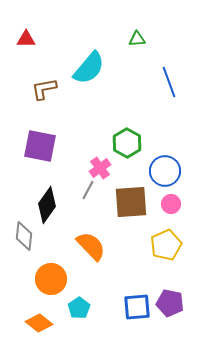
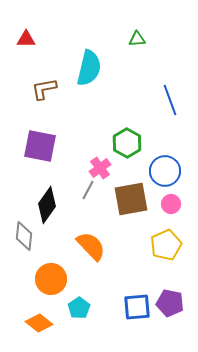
cyan semicircle: rotated 27 degrees counterclockwise
blue line: moved 1 px right, 18 px down
brown square: moved 3 px up; rotated 6 degrees counterclockwise
